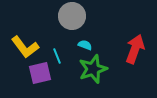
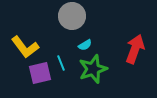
cyan semicircle: rotated 128 degrees clockwise
cyan line: moved 4 px right, 7 px down
